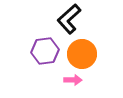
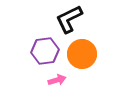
black L-shape: rotated 16 degrees clockwise
pink arrow: moved 16 px left; rotated 18 degrees counterclockwise
